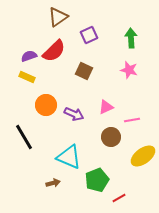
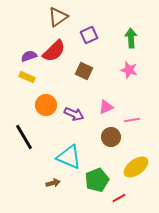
yellow ellipse: moved 7 px left, 11 px down
